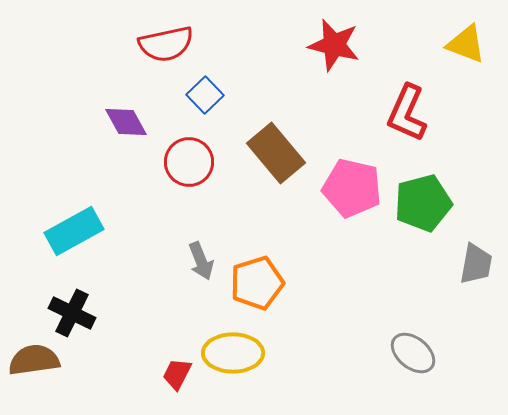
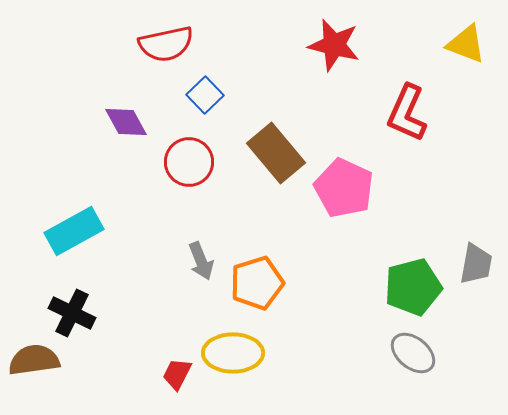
pink pentagon: moved 8 px left; rotated 12 degrees clockwise
green pentagon: moved 10 px left, 84 px down
